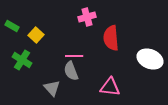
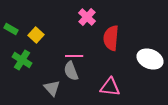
pink cross: rotated 30 degrees counterclockwise
green rectangle: moved 1 px left, 3 px down
red semicircle: rotated 10 degrees clockwise
